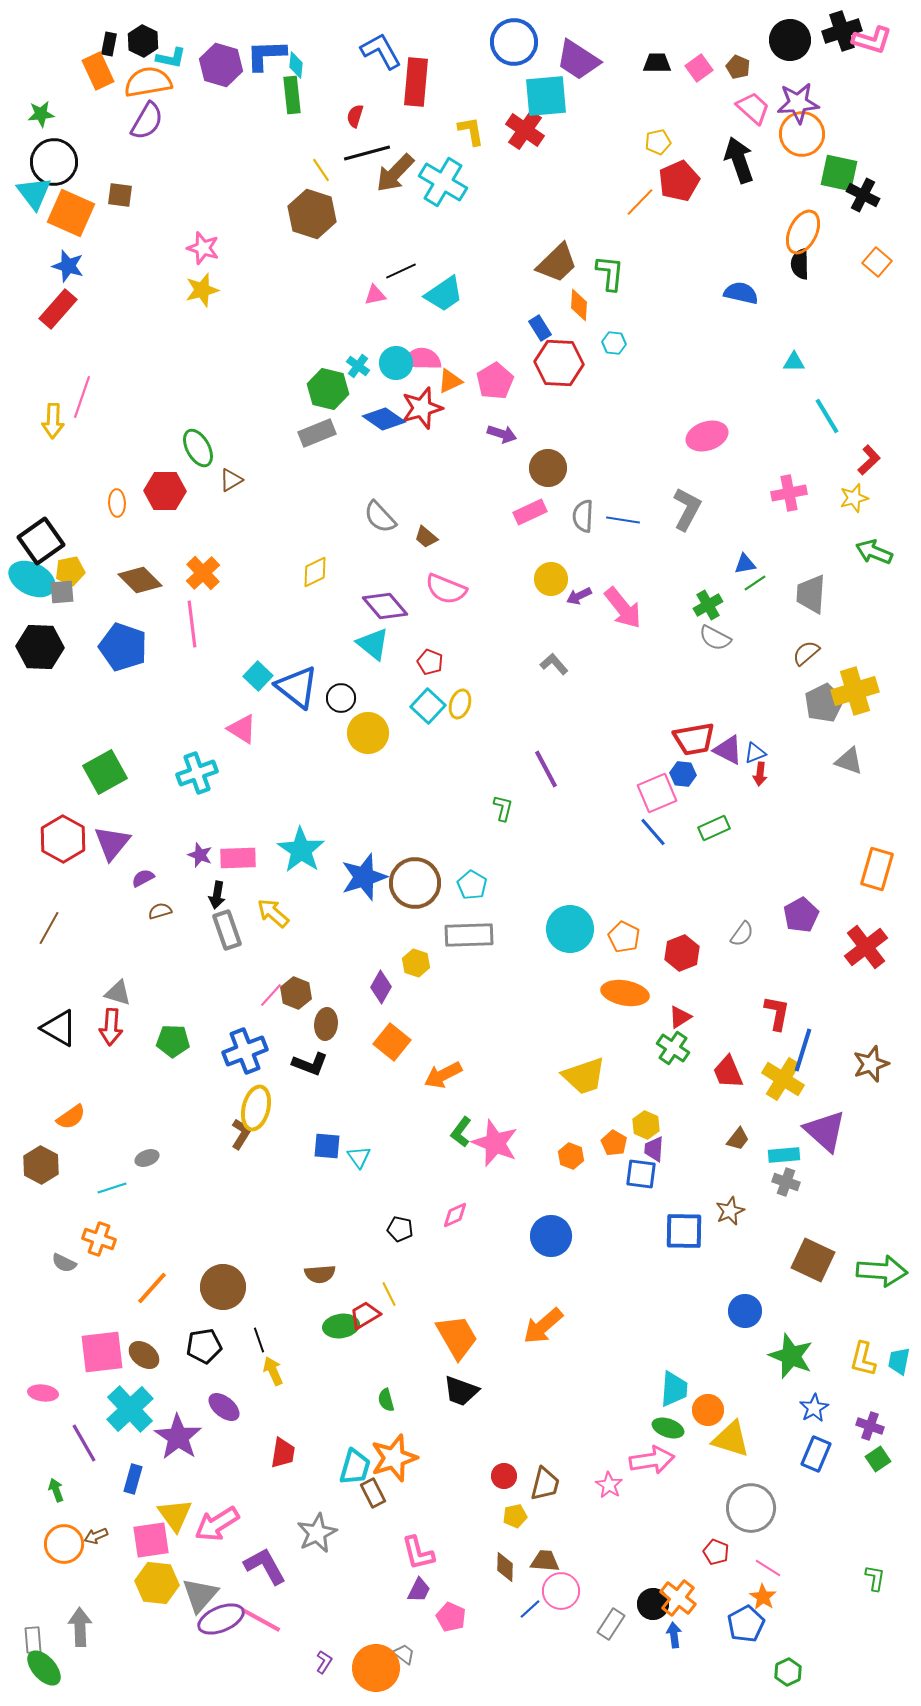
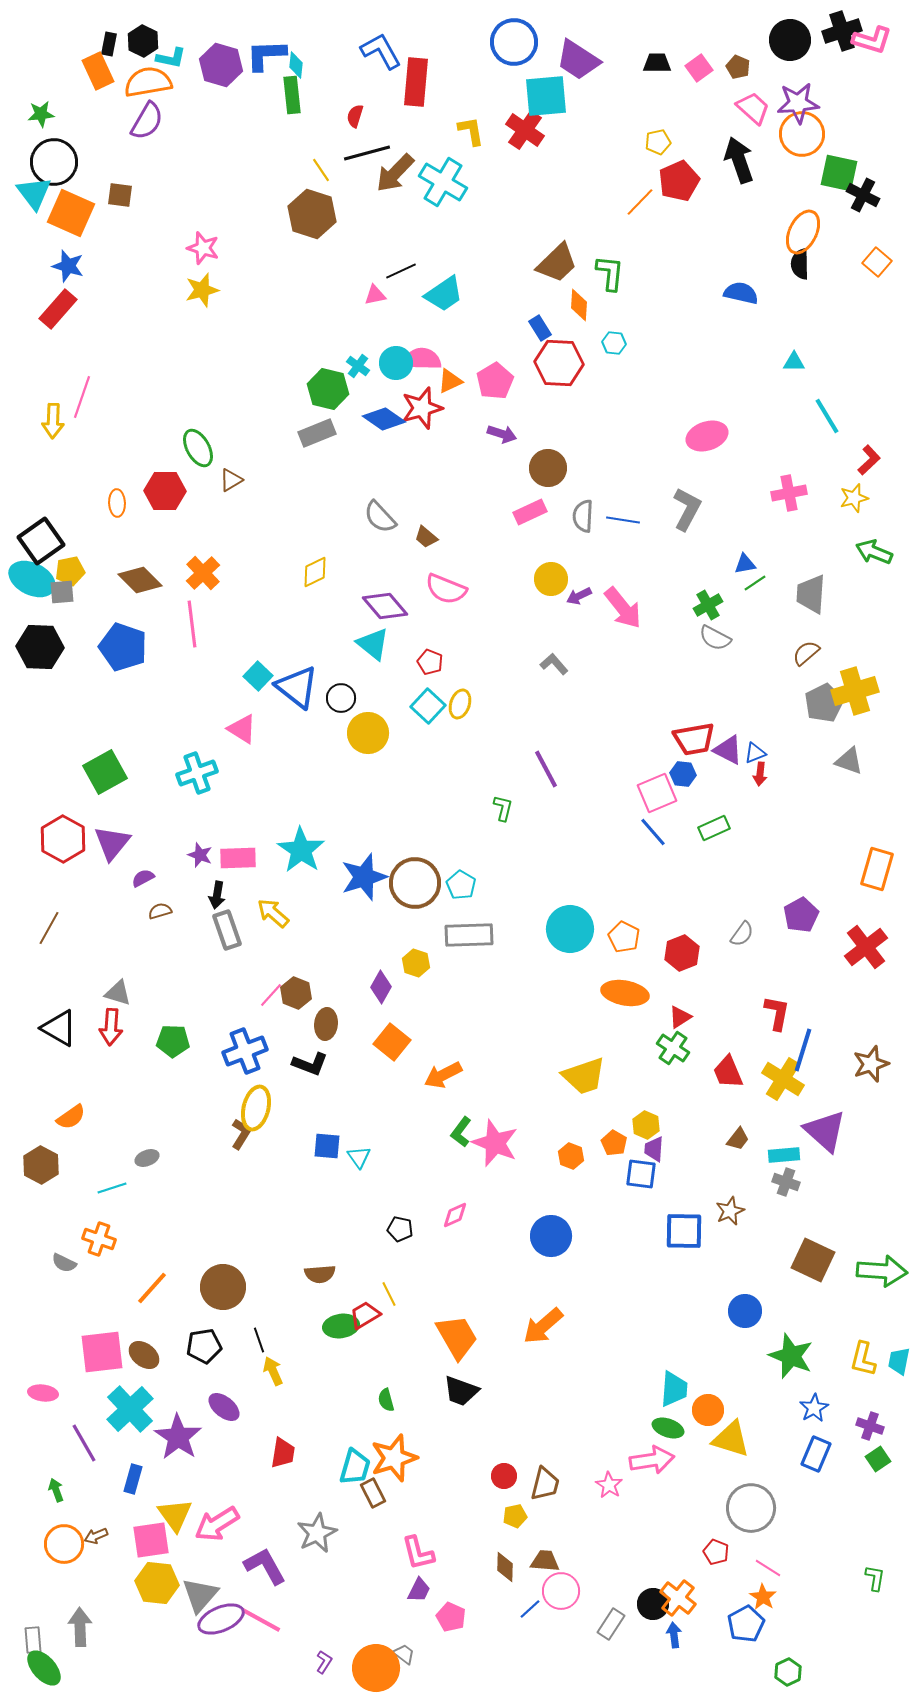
cyan pentagon at (472, 885): moved 11 px left
